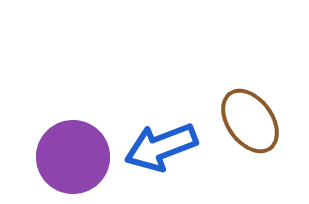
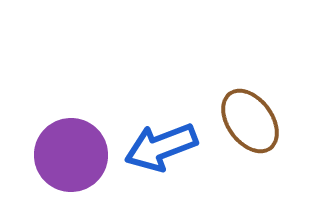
purple circle: moved 2 px left, 2 px up
